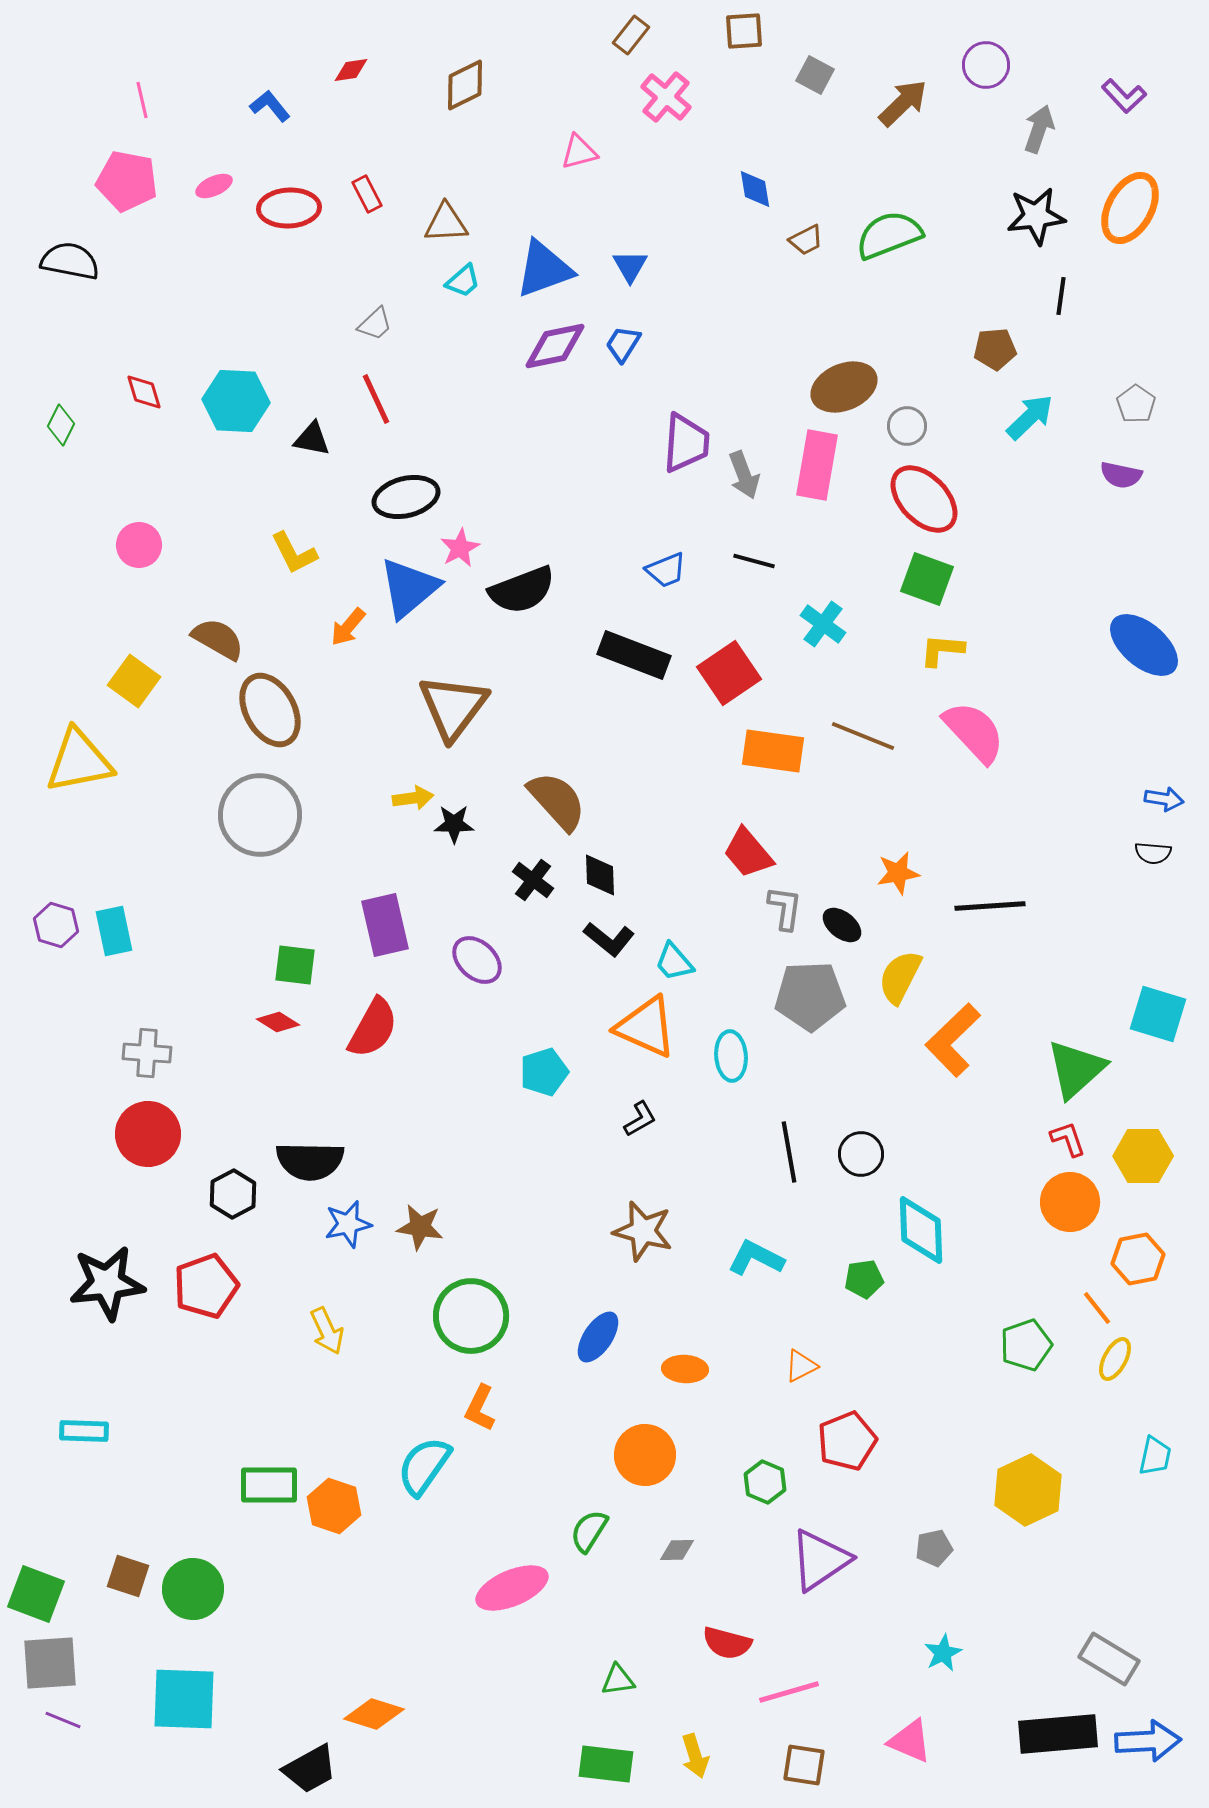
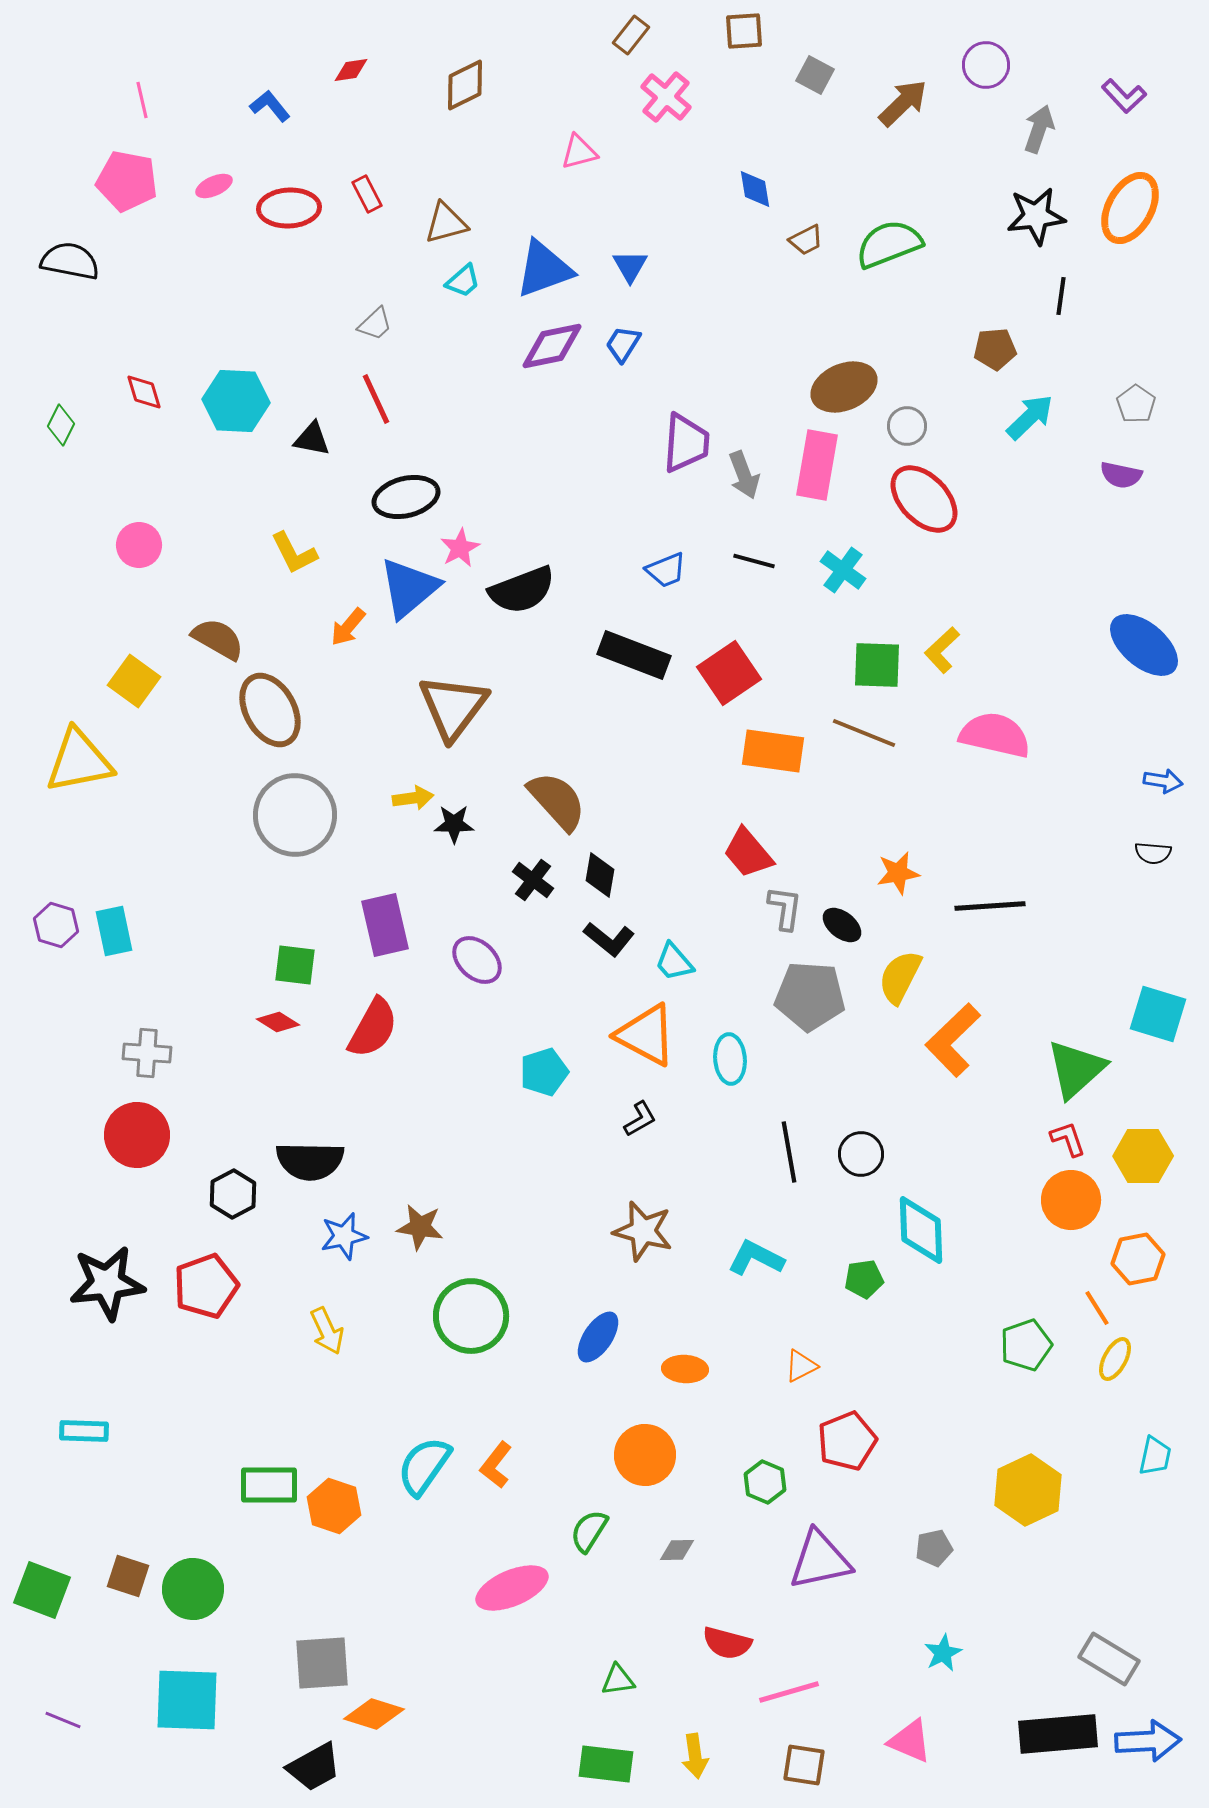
brown triangle at (446, 223): rotated 12 degrees counterclockwise
green semicircle at (889, 235): moved 9 px down
purple diamond at (555, 346): moved 3 px left
green square at (927, 579): moved 50 px left, 86 px down; rotated 18 degrees counterclockwise
cyan cross at (823, 624): moved 20 px right, 54 px up
yellow L-shape at (942, 650): rotated 48 degrees counterclockwise
pink semicircle at (974, 732): moved 21 px right, 3 px down; rotated 34 degrees counterclockwise
brown line at (863, 736): moved 1 px right, 3 px up
blue arrow at (1164, 799): moved 1 px left, 18 px up
gray circle at (260, 815): moved 35 px right
black diamond at (600, 875): rotated 12 degrees clockwise
gray pentagon at (810, 996): rotated 6 degrees clockwise
orange triangle at (646, 1027): moved 8 px down; rotated 4 degrees clockwise
cyan ellipse at (731, 1056): moved 1 px left, 3 px down
red circle at (148, 1134): moved 11 px left, 1 px down
orange circle at (1070, 1202): moved 1 px right, 2 px up
blue star at (348, 1224): moved 4 px left, 12 px down
orange line at (1097, 1308): rotated 6 degrees clockwise
orange L-shape at (480, 1408): moved 16 px right, 57 px down; rotated 12 degrees clockwise
purple triangle at (820, 1560): rotated 22 degrees clockwise
green square at (36, 1594): moved 6 px right, 4 px up
gray square at (50, 1663): moved 272 px right
cyan square at (184, 1699): moved 3 px right, 1 px down
yellow arrow at (695, 1756): rotated 9 degrees clockwise
black trapezoid at (310, 1769): moved 4 px right, 2 px up
